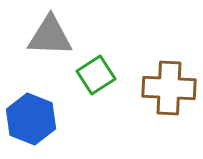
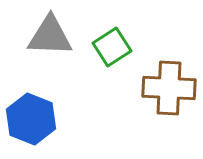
green square: moved 16 px right, 28 px up
